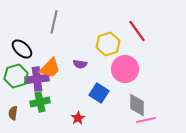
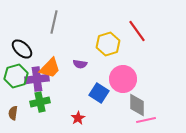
pink circle: moved 2 px left, 10 px down
